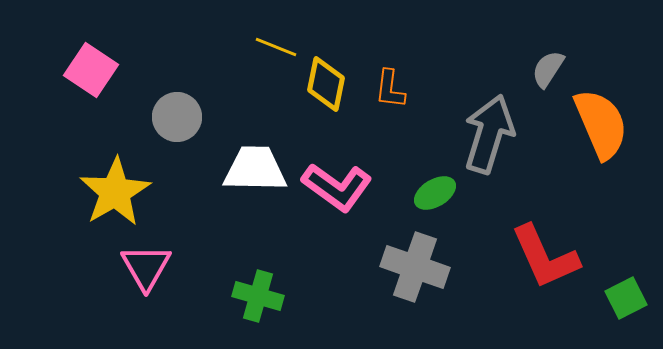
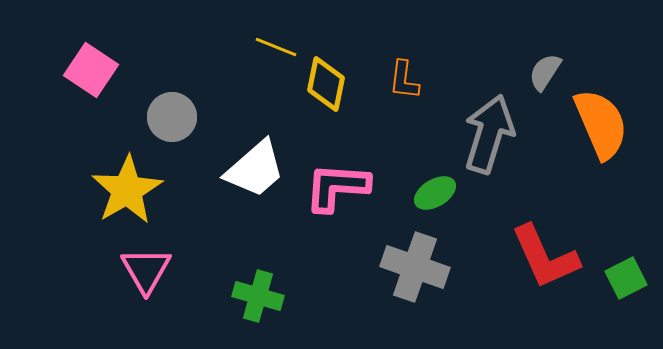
gray semicircle: moved 3 px left, 3 px down
orange L-shape: moved 14 px right, 9 px up
gray circle: moved 5 px left
white trapezoid: rotated 138 degrees clockwise
pink L-shape: rotated 148 degrees clockwise
yellow star: moved 12 px right, 2 px up
pink triangle: moved 3 px down
green square: moved 20 px up
